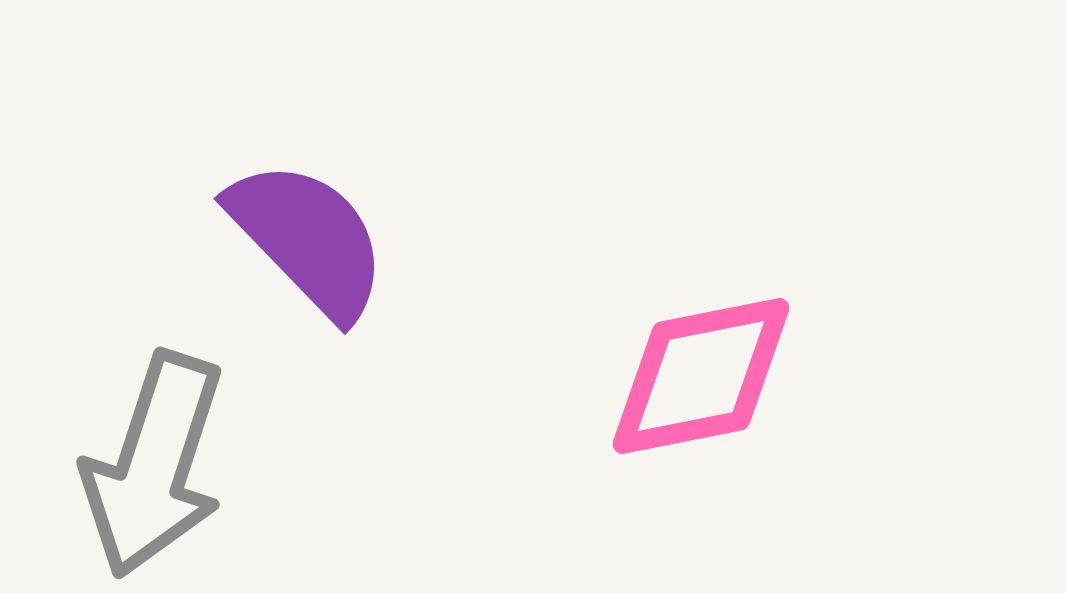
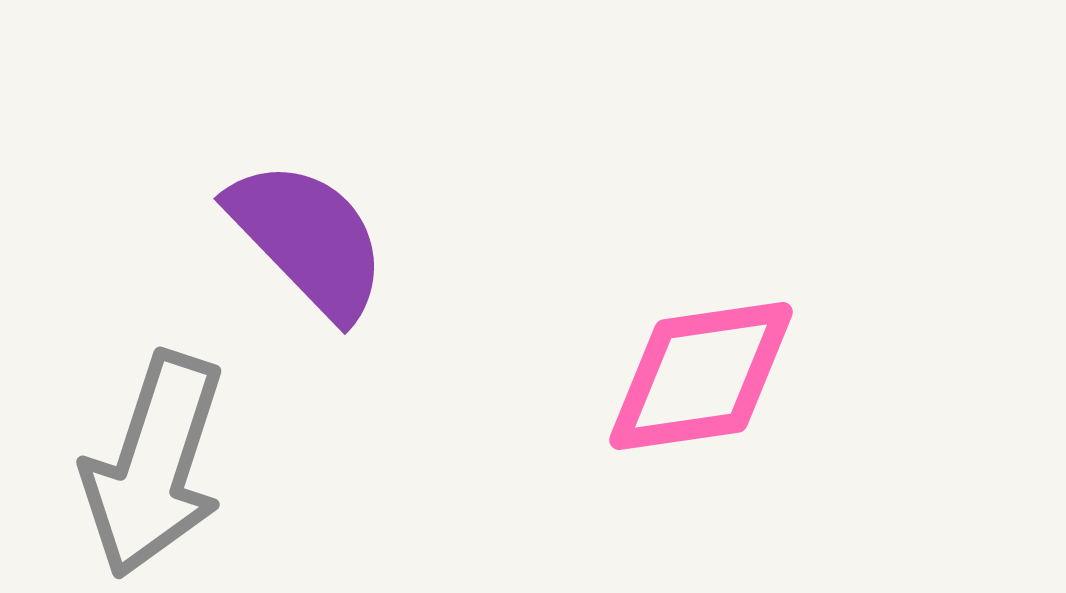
pink diamond: rotated 3 degrees clockwise
